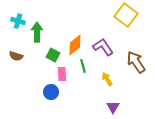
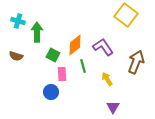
brown arrow: rotated 55 degrees clockwise
